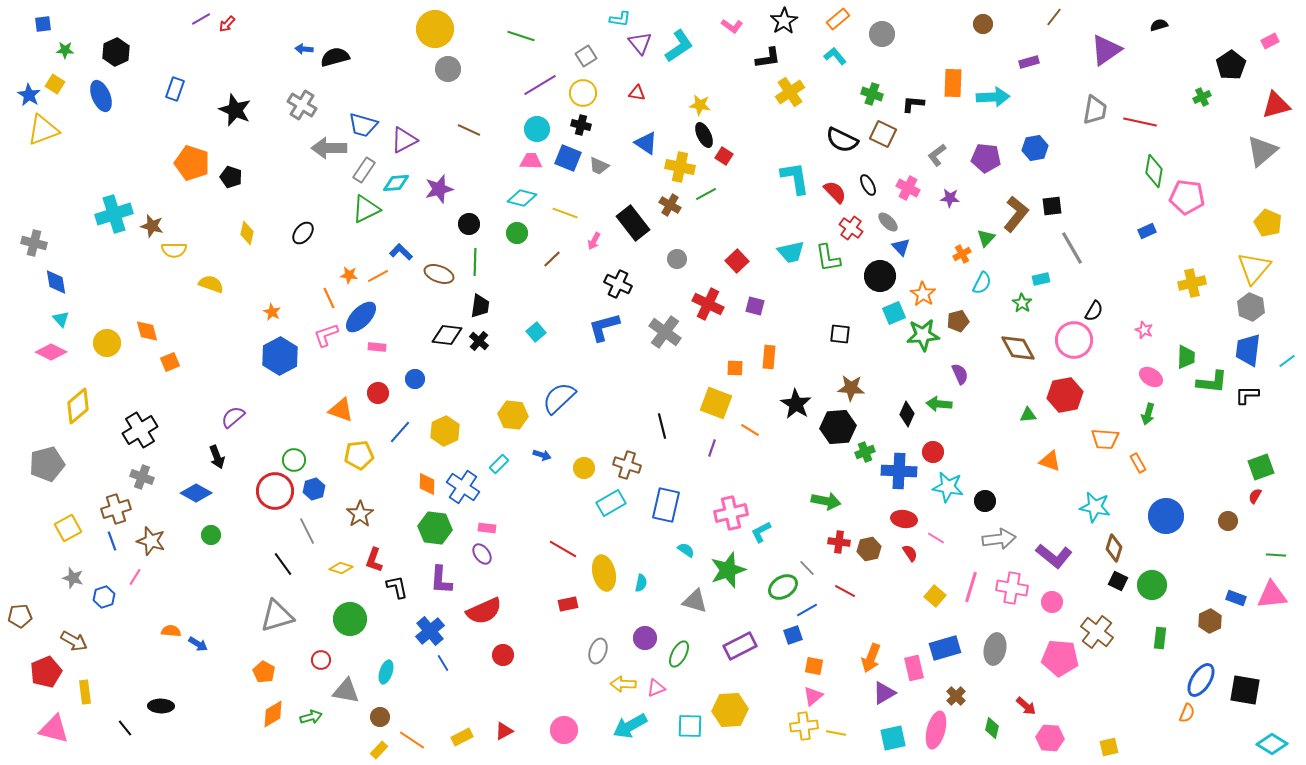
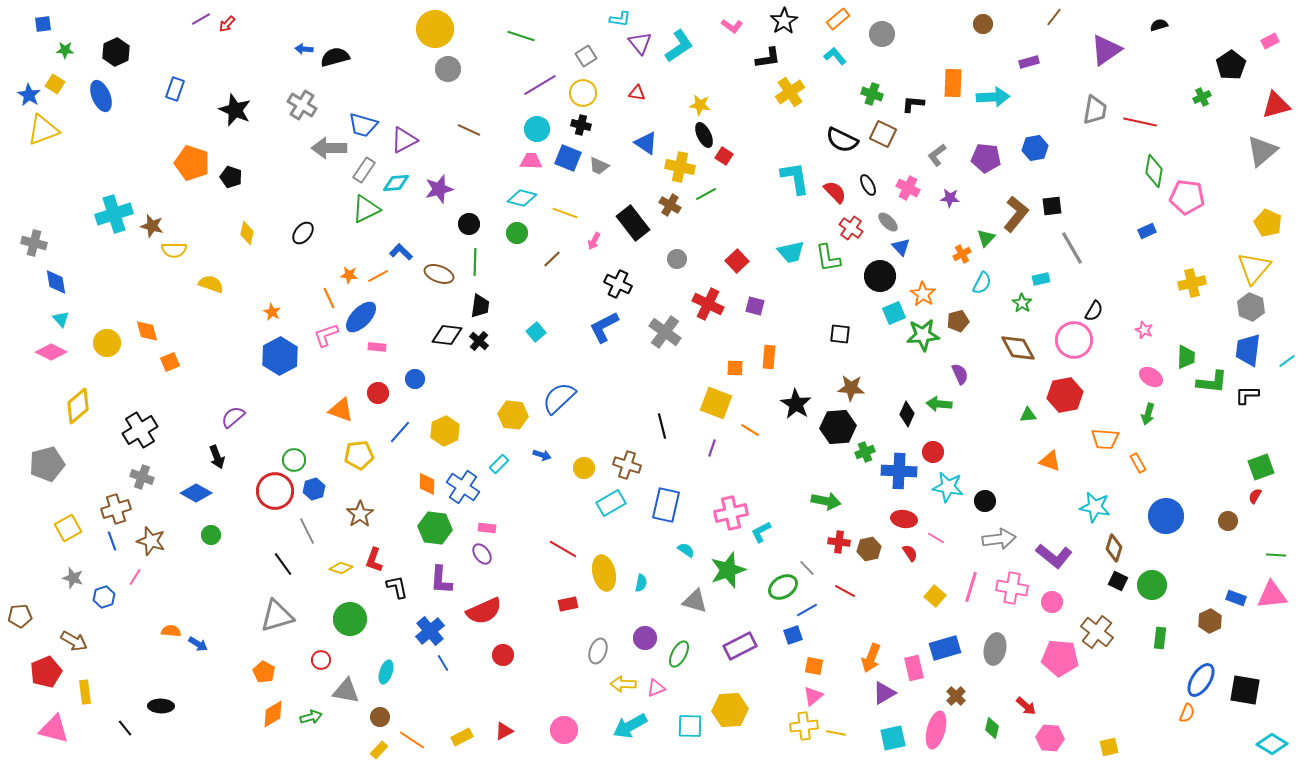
blue L-shape at (604, 327): rotated 12 degrees counterclockwise
